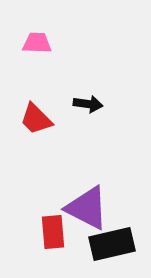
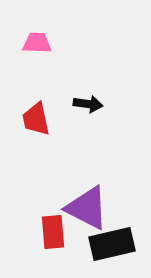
red trapezoid: rotated 33 degrees clockwise
